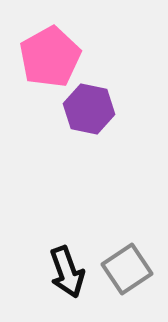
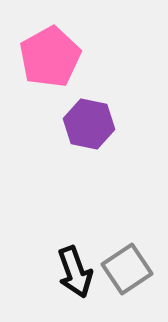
purple hexagon: moved 15 px down
black arrow: moved 8 px right
